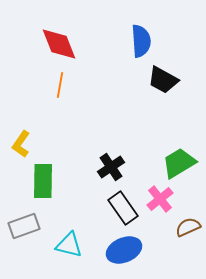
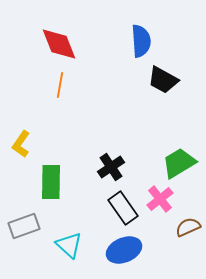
green rectangle: moved 8 px right, 1 px down
cyan triangle: rotated 28 degrees clockwise
